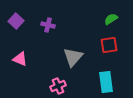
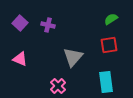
purple square: moved 4 px right, 2 px down
pink cross: rotated 21 degrees counterclockwise
